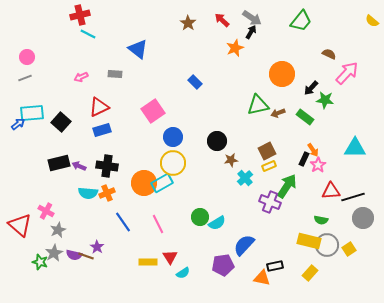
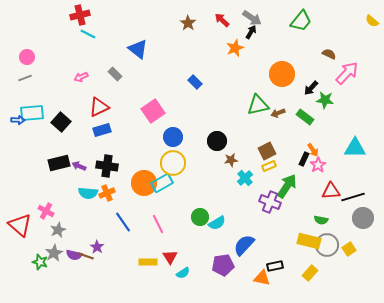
gray rectangle at (115, 74): rotated 40 degrees clockwise
blue arrow at (18, 124): moved 4 px up; rotated 40 degrees clockwise
